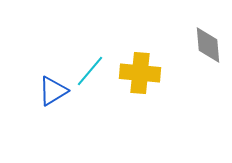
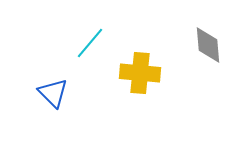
cyan line: moved 28 px up
blue triangle: moved 2 px down; rotated 44 degrees counterclockwise
